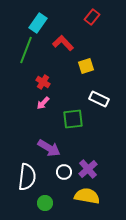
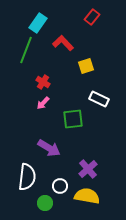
white circle: moved 4 px left, 14 px down
